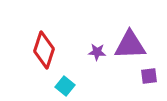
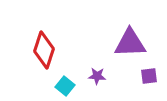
purple triangle: moved 2 px up
purple star: moved 24 px down
